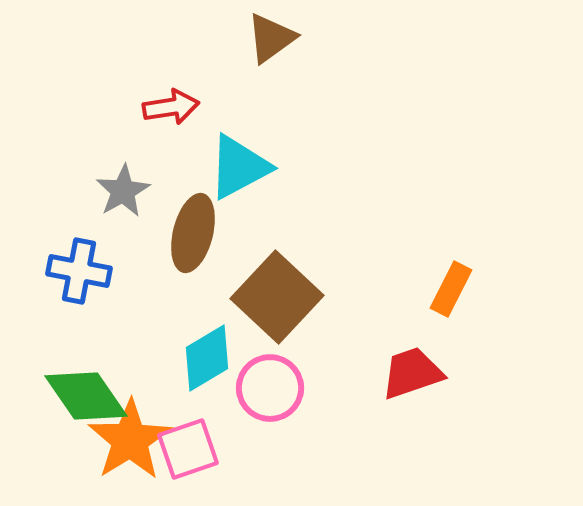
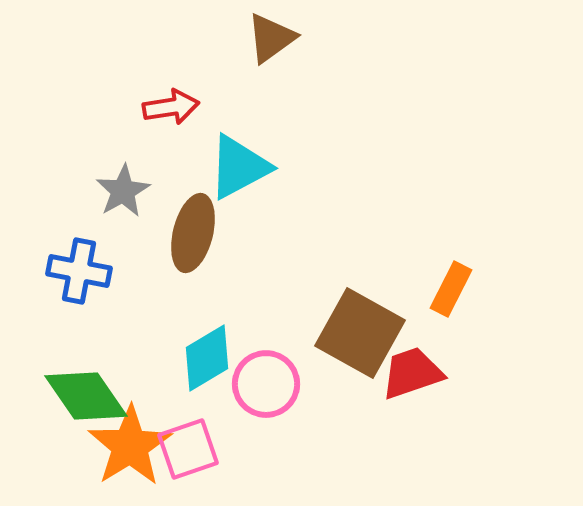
brown square: moved 83 px right, 36 px down; rotated 14 degrees counterclockwise
pink circle: moved 4 px left, 4 px up
orange star: moved 6 px down
